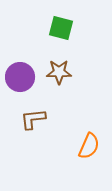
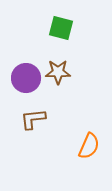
brown star: moved 1 px left
purple circle: moved 6 px right, 1 px down
